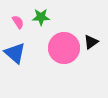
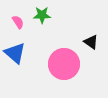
green star: moved 1 px right, 2 px up
black triangle: rotated 49 degrees counterclockwise
pink circle: moved 16 px down
